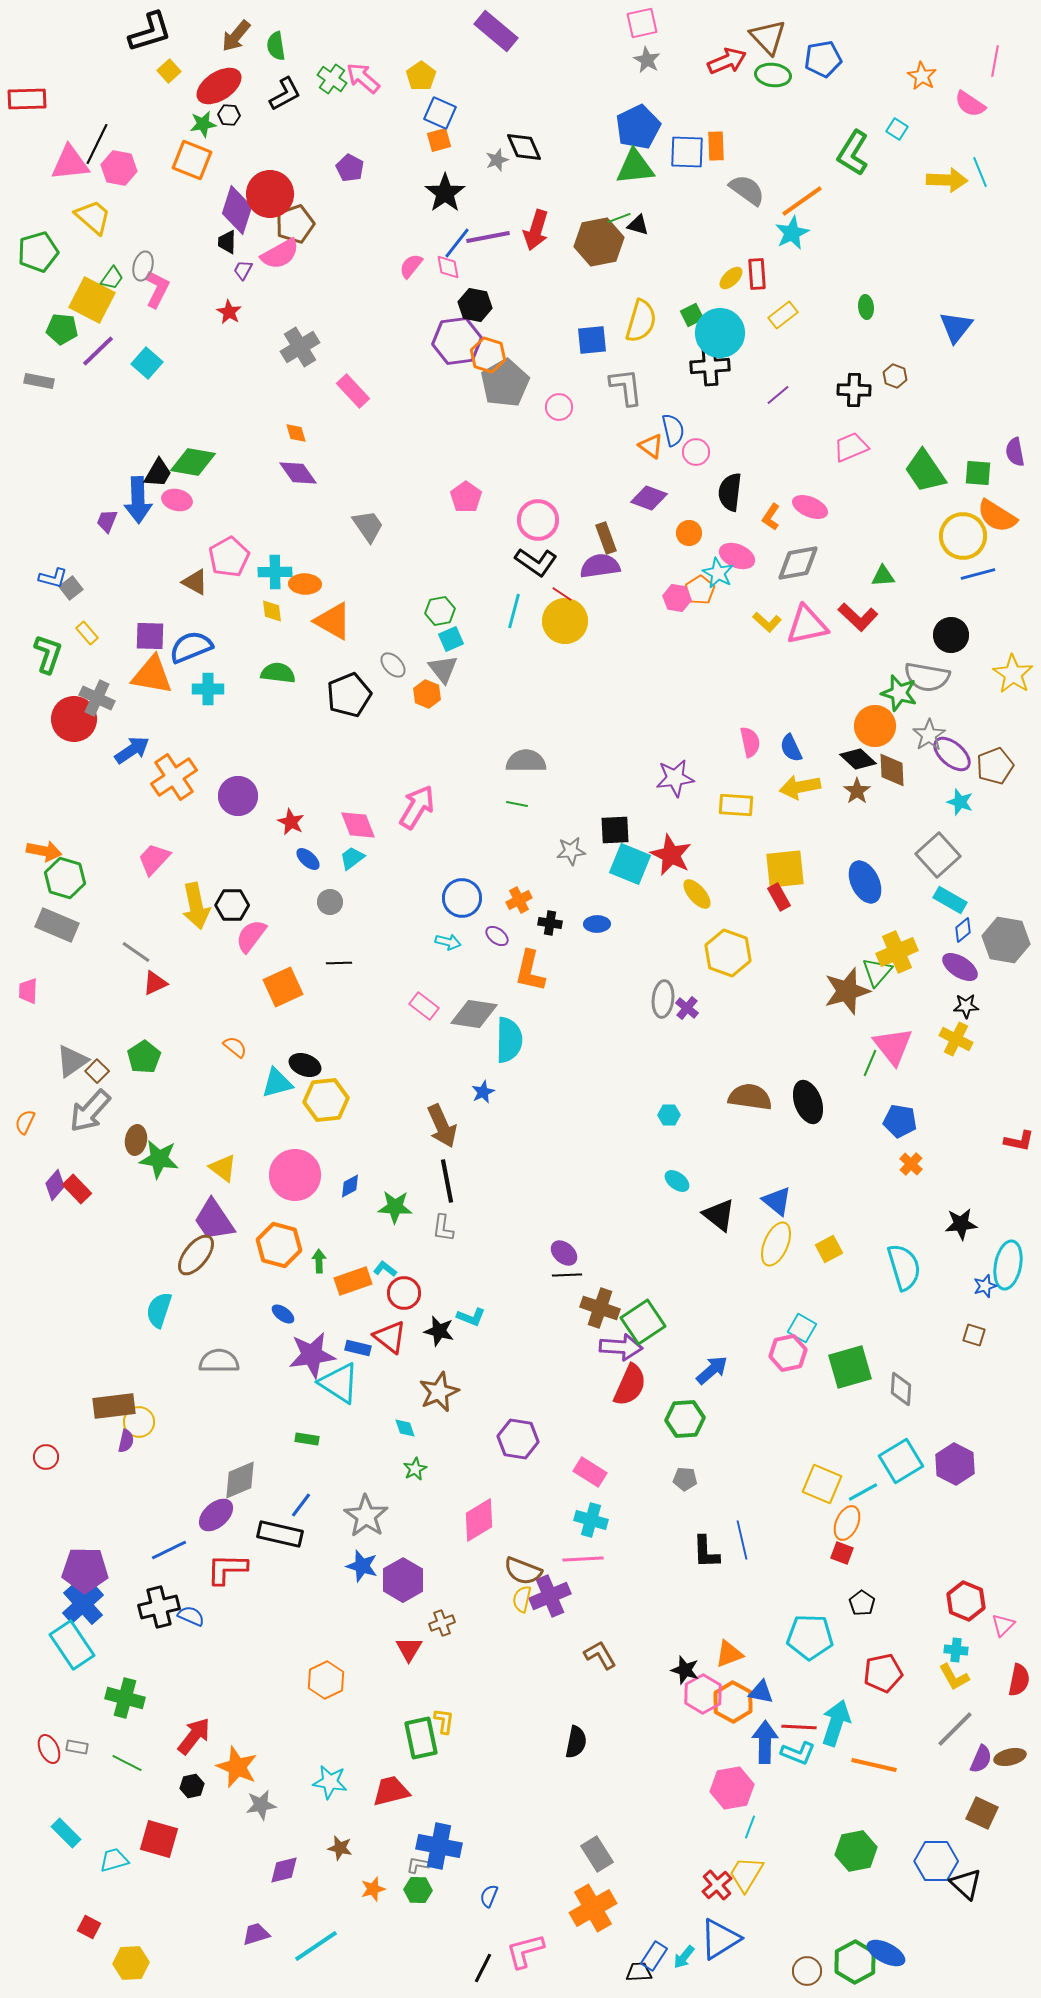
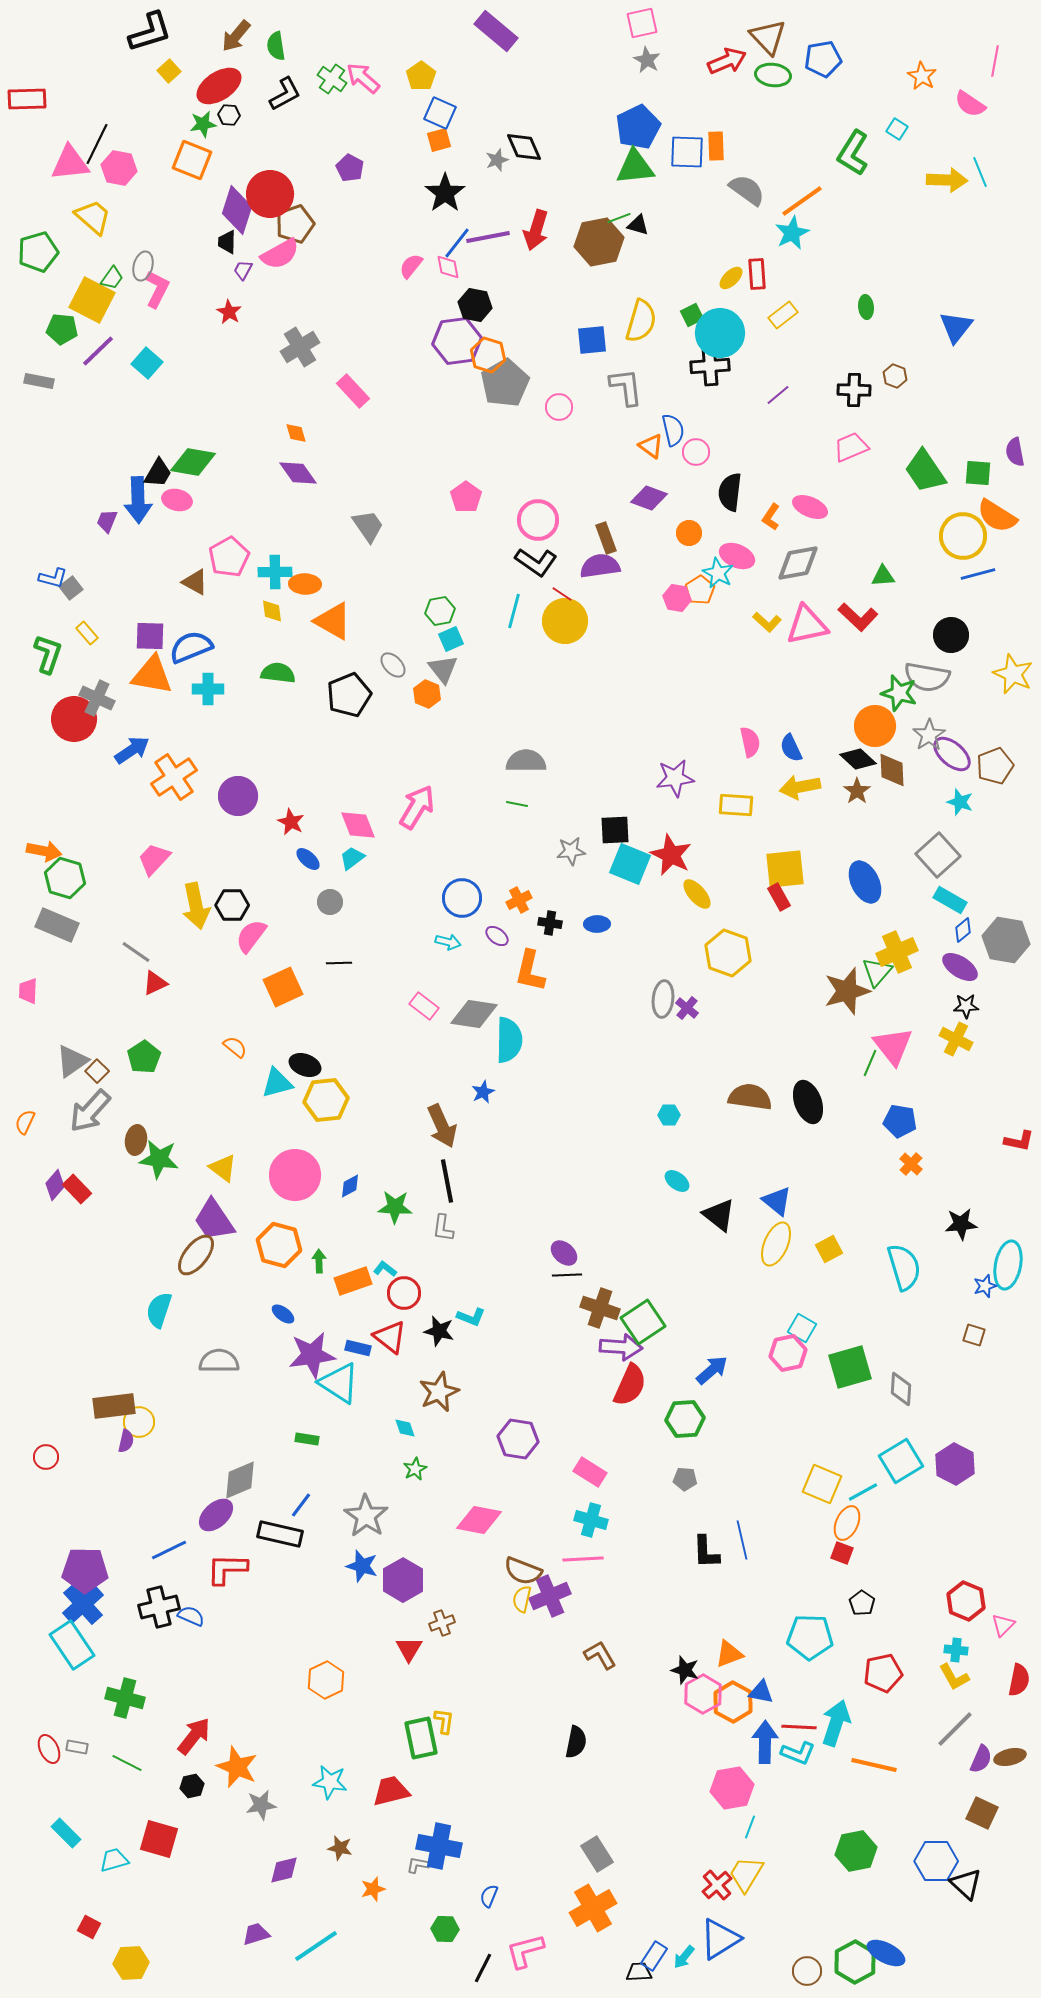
yellow star at (1013, 674): rotated 9 degrees counterclockwise
pink diamond at (479, 1520): rotated 42 degrees clockwise
green hexagon at (418, 1890): moved 27 px right, 39 px down
